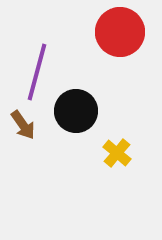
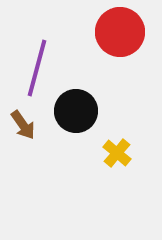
purple line: moved 4 px up
